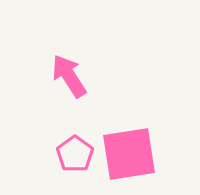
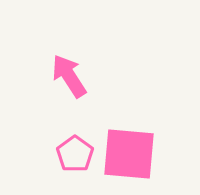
pink square: rotated 14 degrees clockwise
